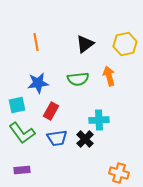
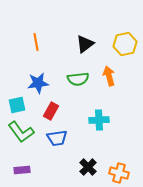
green L-shape: moved 1 px left, 1 px up
black cross: moved 3 px right, 28 px down
